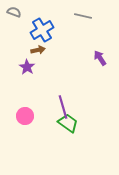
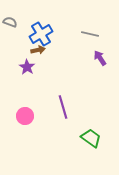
gray semicircle: moved 4 px left, 10 px down
gray line: moved 7 px right, 18 px down
blue cross: moved 1 px left, 4 px down
green trapezoid: moved 23 px right, 15 px down
